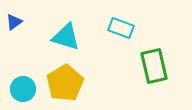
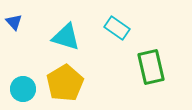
blue triangle: rotated 36 degrees counterclockwise
cyan rectangle: moved 4 px left; rotated 15 degrees clockwise
green rectangle: moved 3 px left, 1 px down
